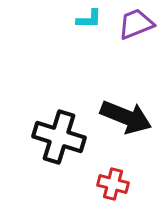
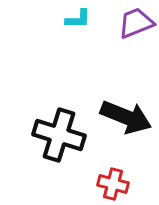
cyan L-shape: moved 11 px left
purple trapezoid: moved 1 px up
black cross: moved 2 px up
